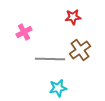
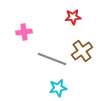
pink cross: rotated 21 degrees clockwise
brown cross: moved 2 px right, 1 px down
gray line: moved 2 px right; rotated 20 degrees clockwise
